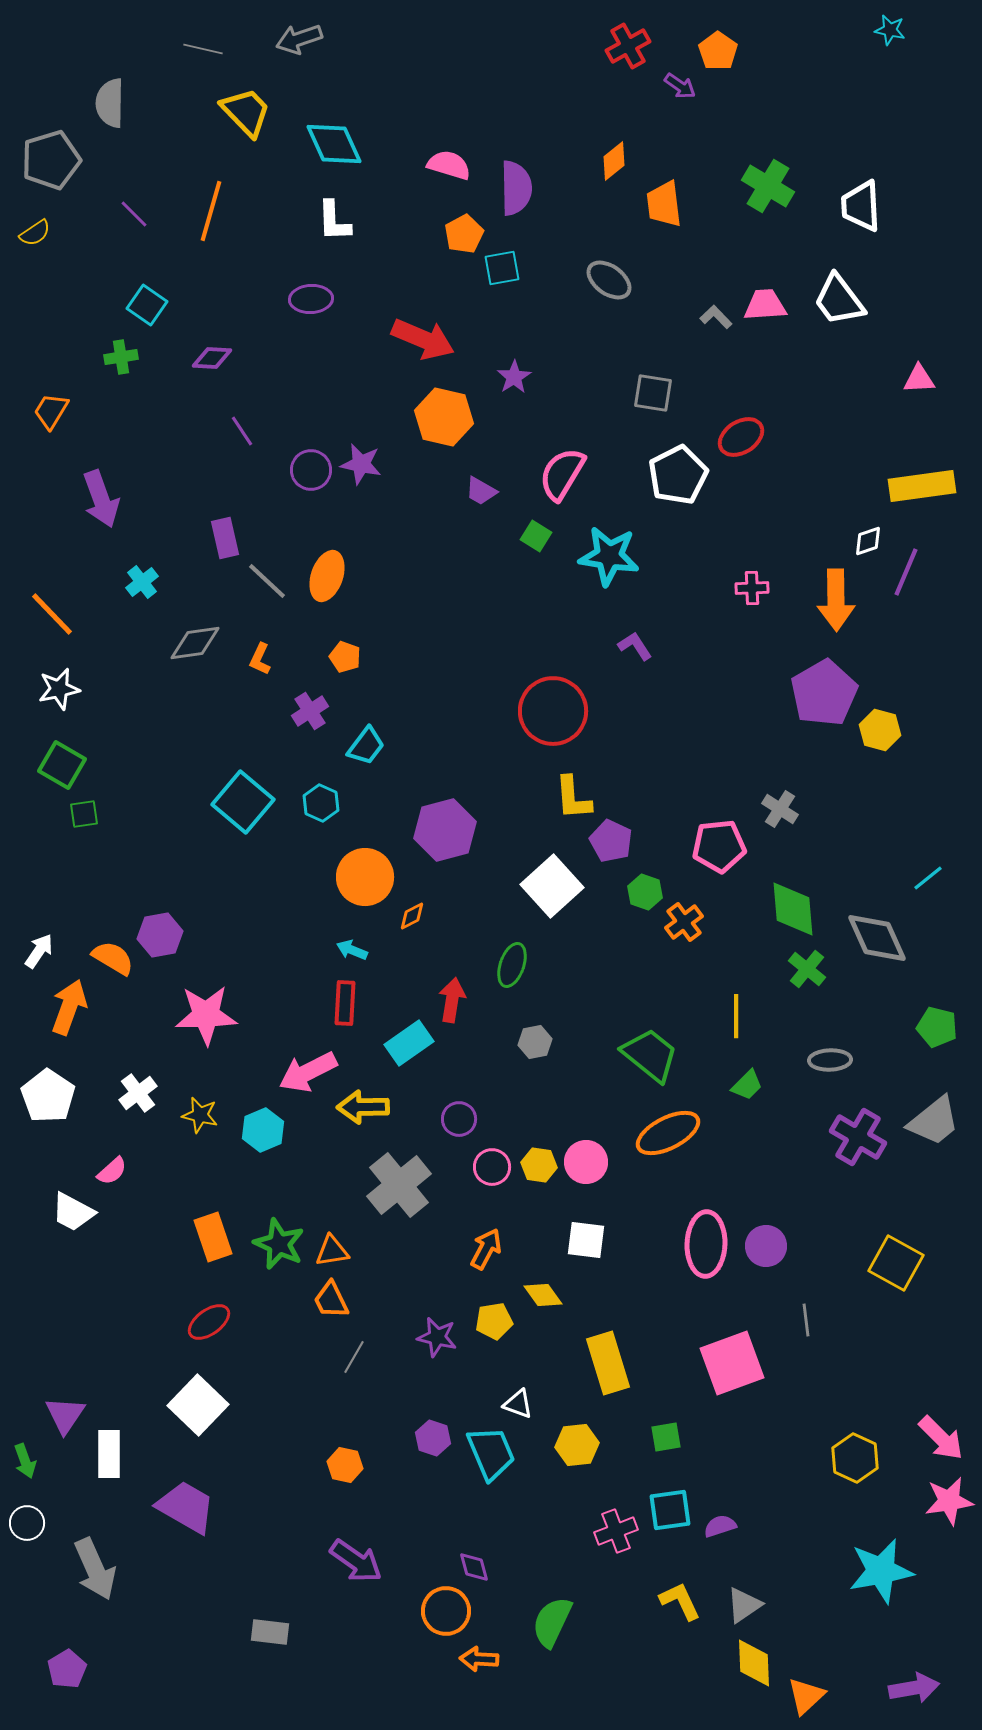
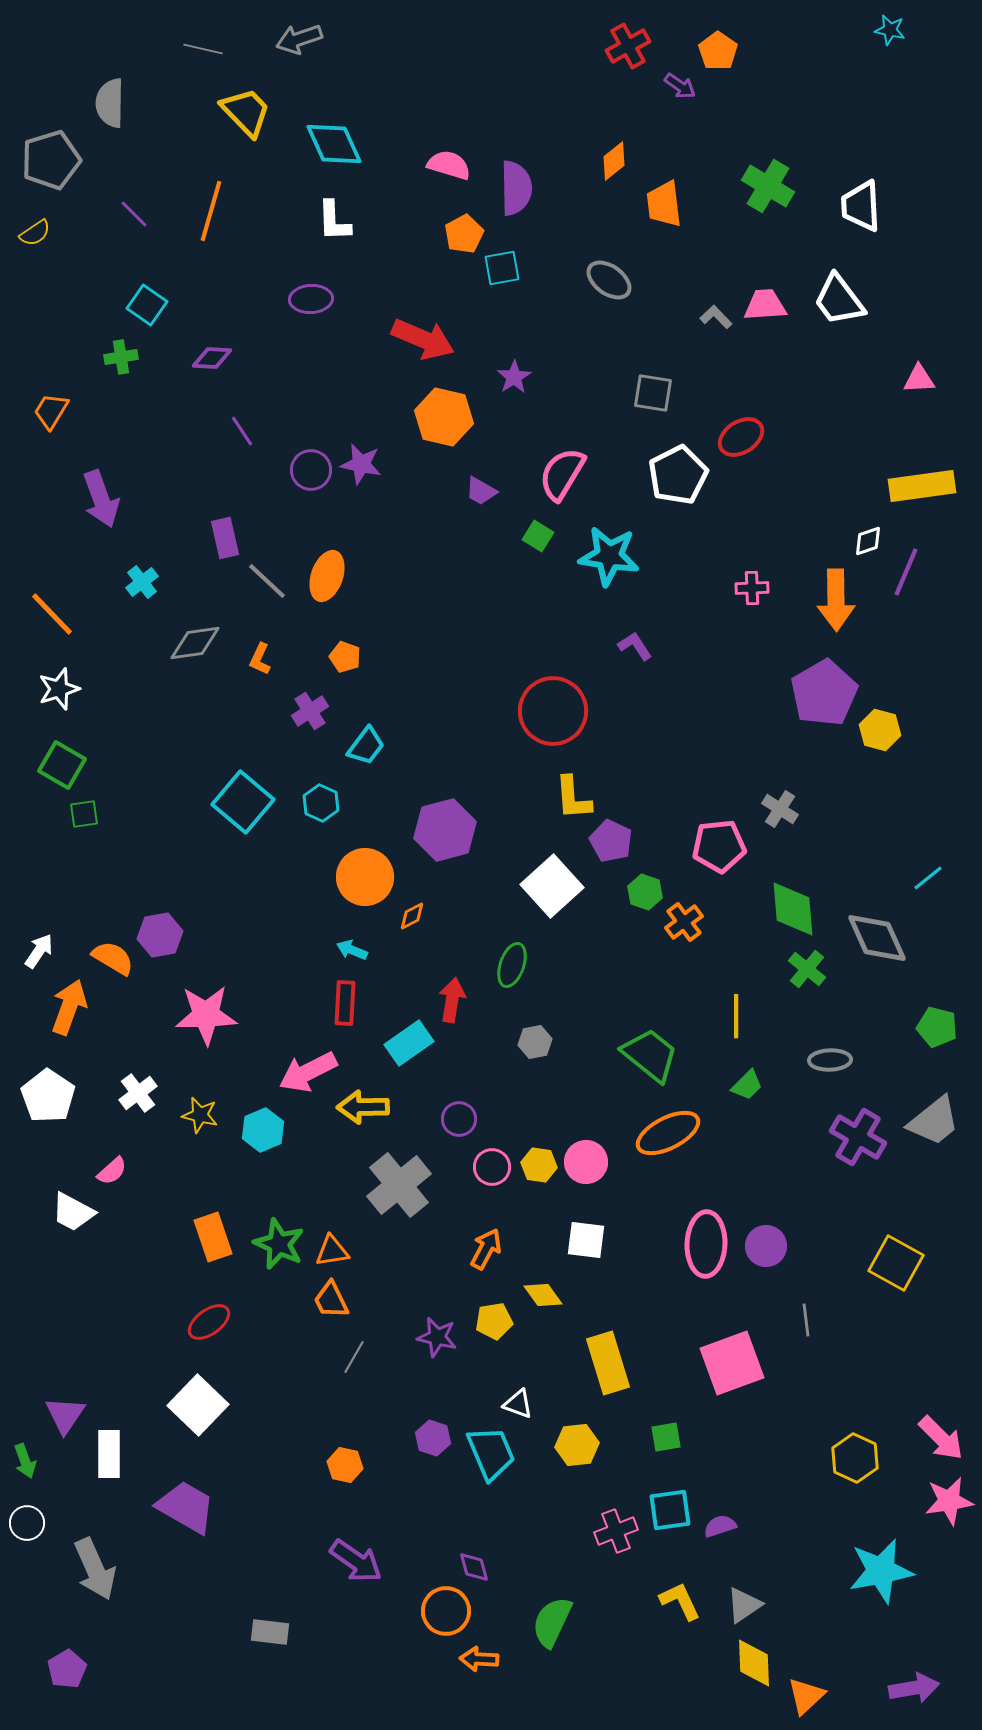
green square at (536, 536): moved 2 px right
white star at (59, 689): rotated 6 degrees counterclockwise
